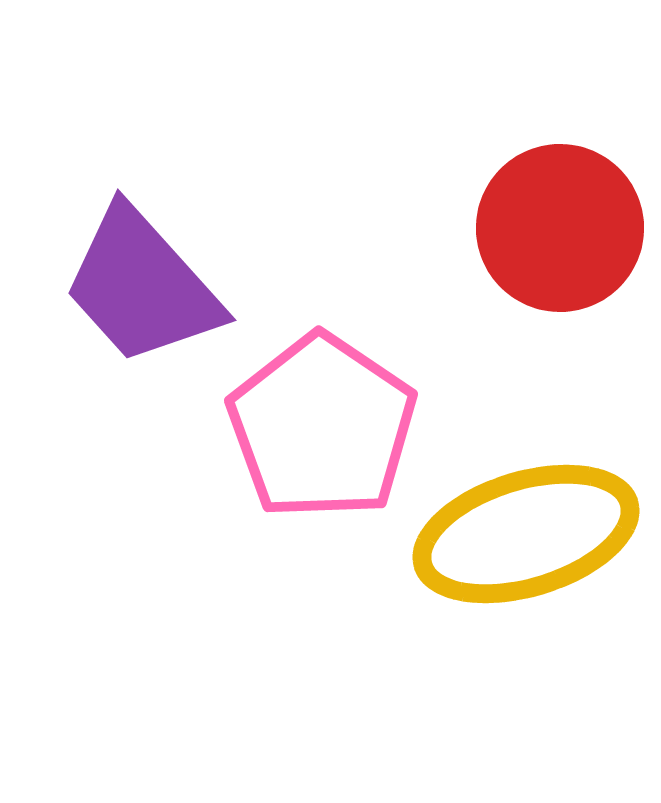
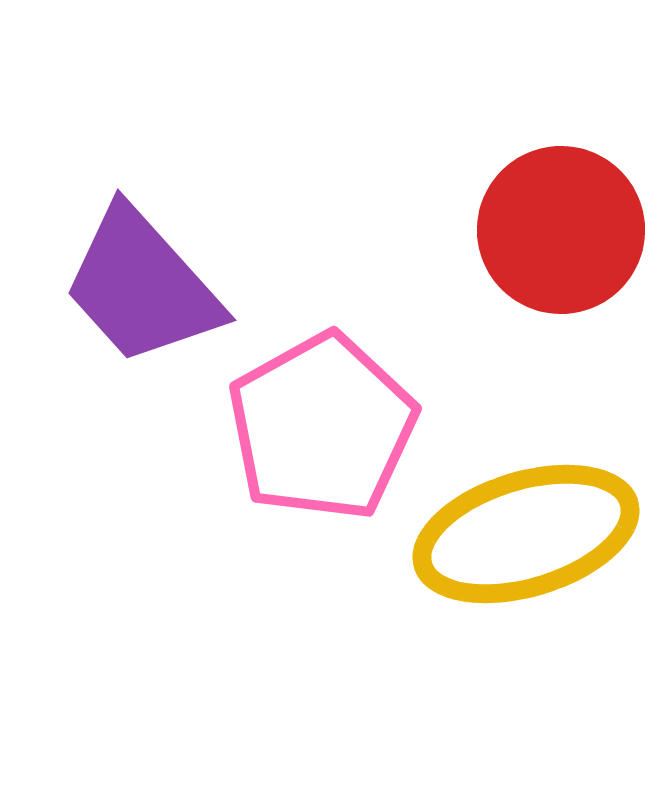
red circle: moved 1 px right, 2 px down
pink pentagon: rotated 9 degrees clockwise
